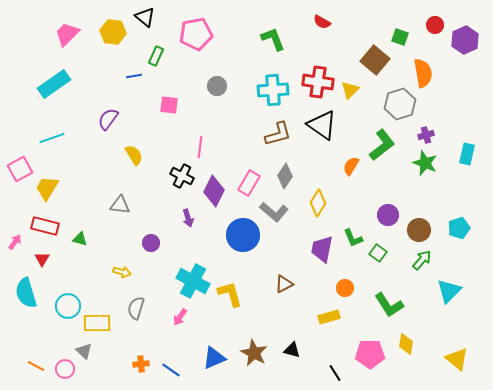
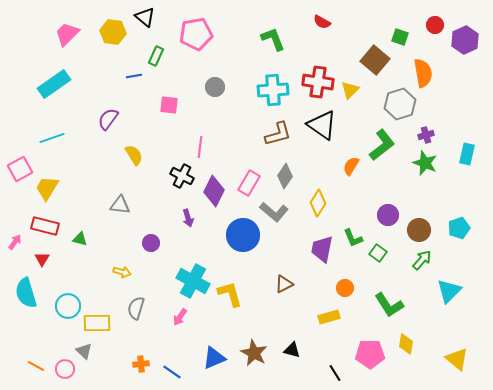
gray circle at (217, 86): moved 2 px left, 1 px down
blue line at (171, 370): moved 1 px right, 2 px down
